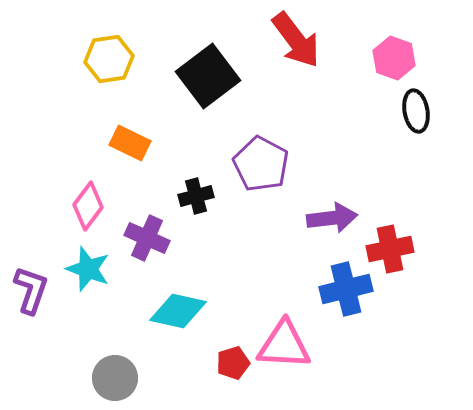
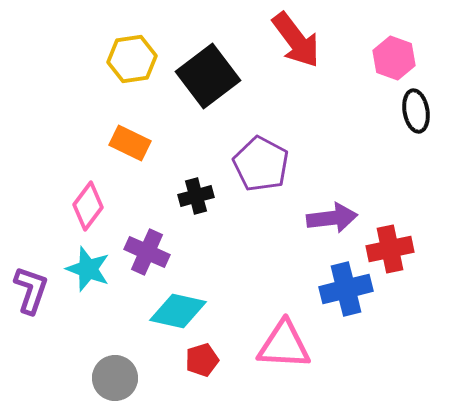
yellow hexagon: moved 23 px right
purple cross: moved 14 px down
red pentagon: moved 31 px left, 3 px up
